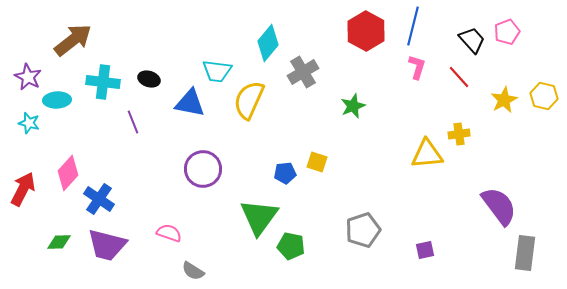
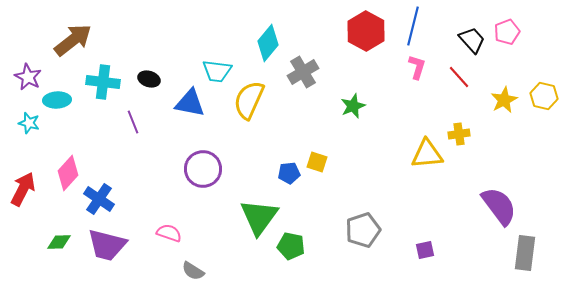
blue pentagon: moved 4 px right
